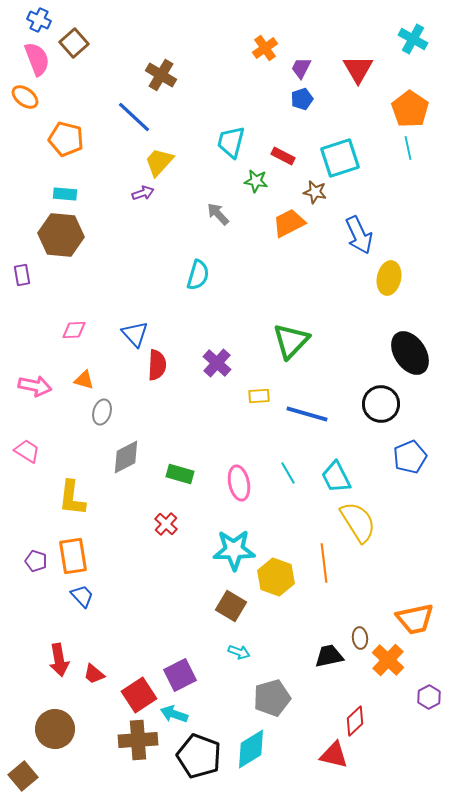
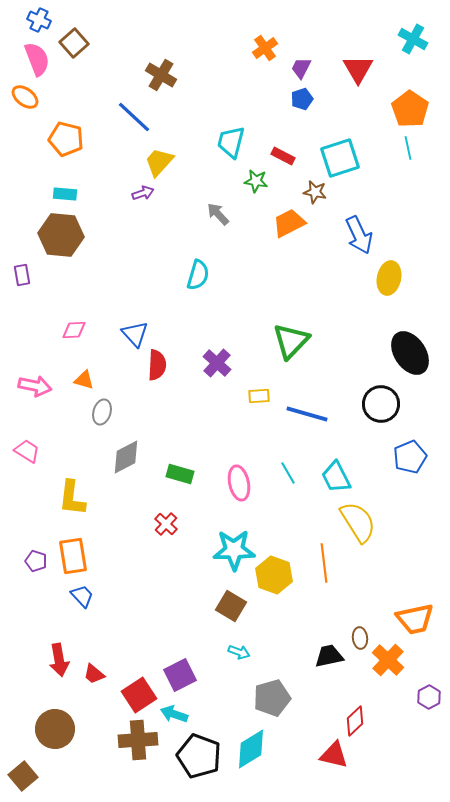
yellow hexagon at (276, 577): moved 2 px left, 2 px up
